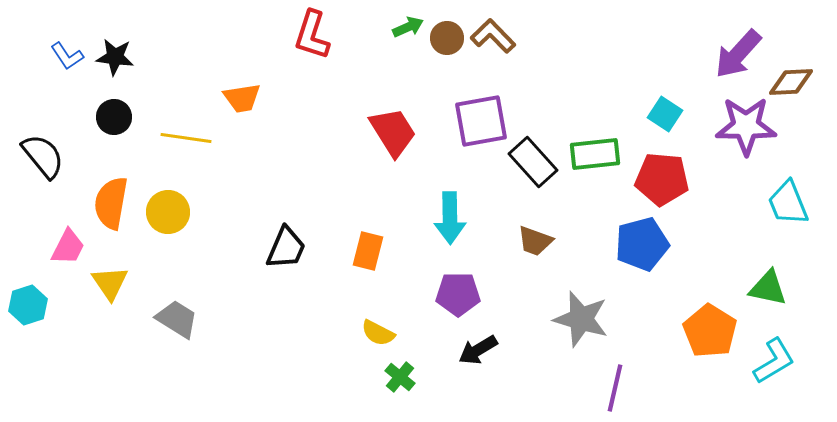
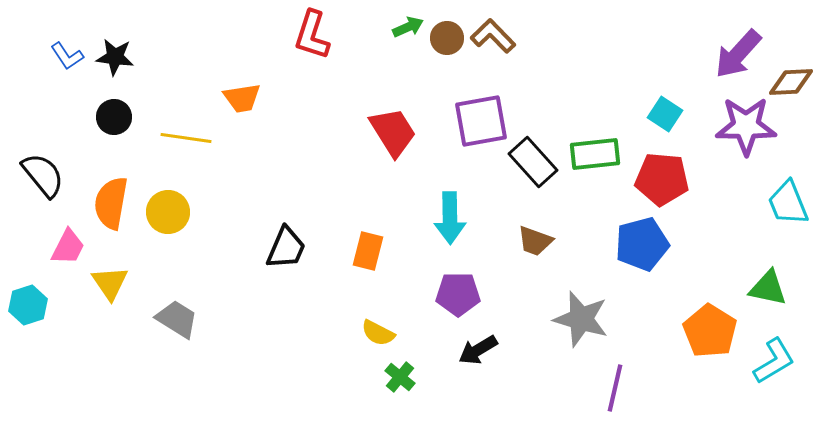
black semicircle: moved 19 px down
